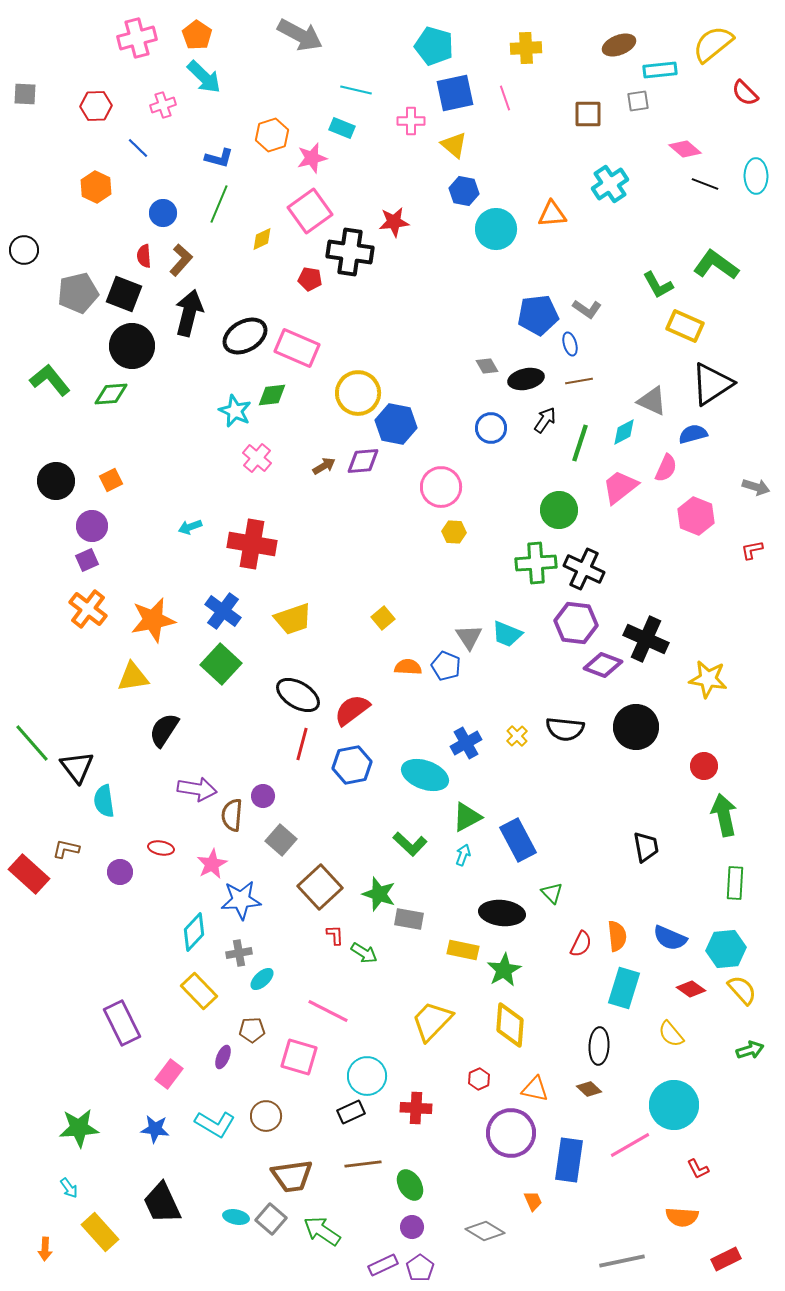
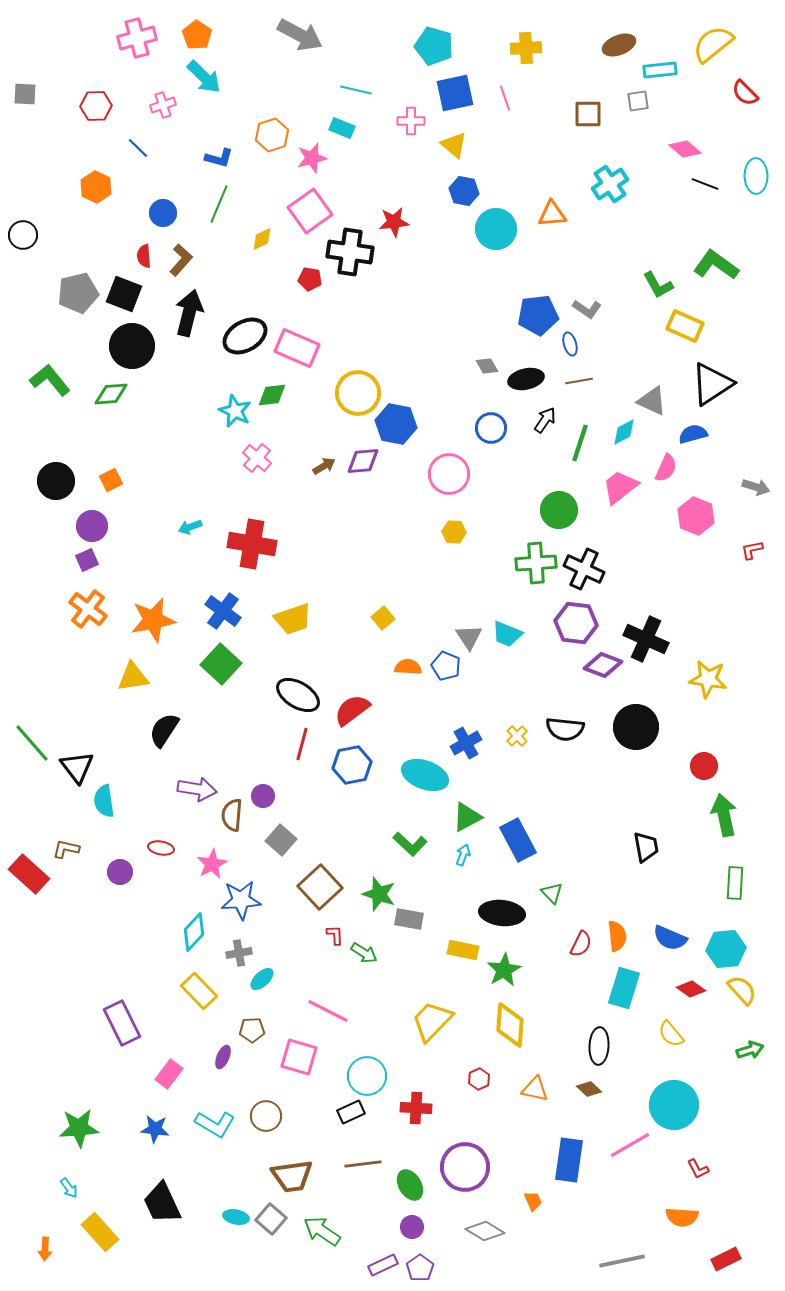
black circle at (24, 250): moved 1 px left, 15 px up
pink circle at (441, 487): moved 8 px right, 13 px up
purple circle at (511, 1133): moved 46 px left, 34 px down
